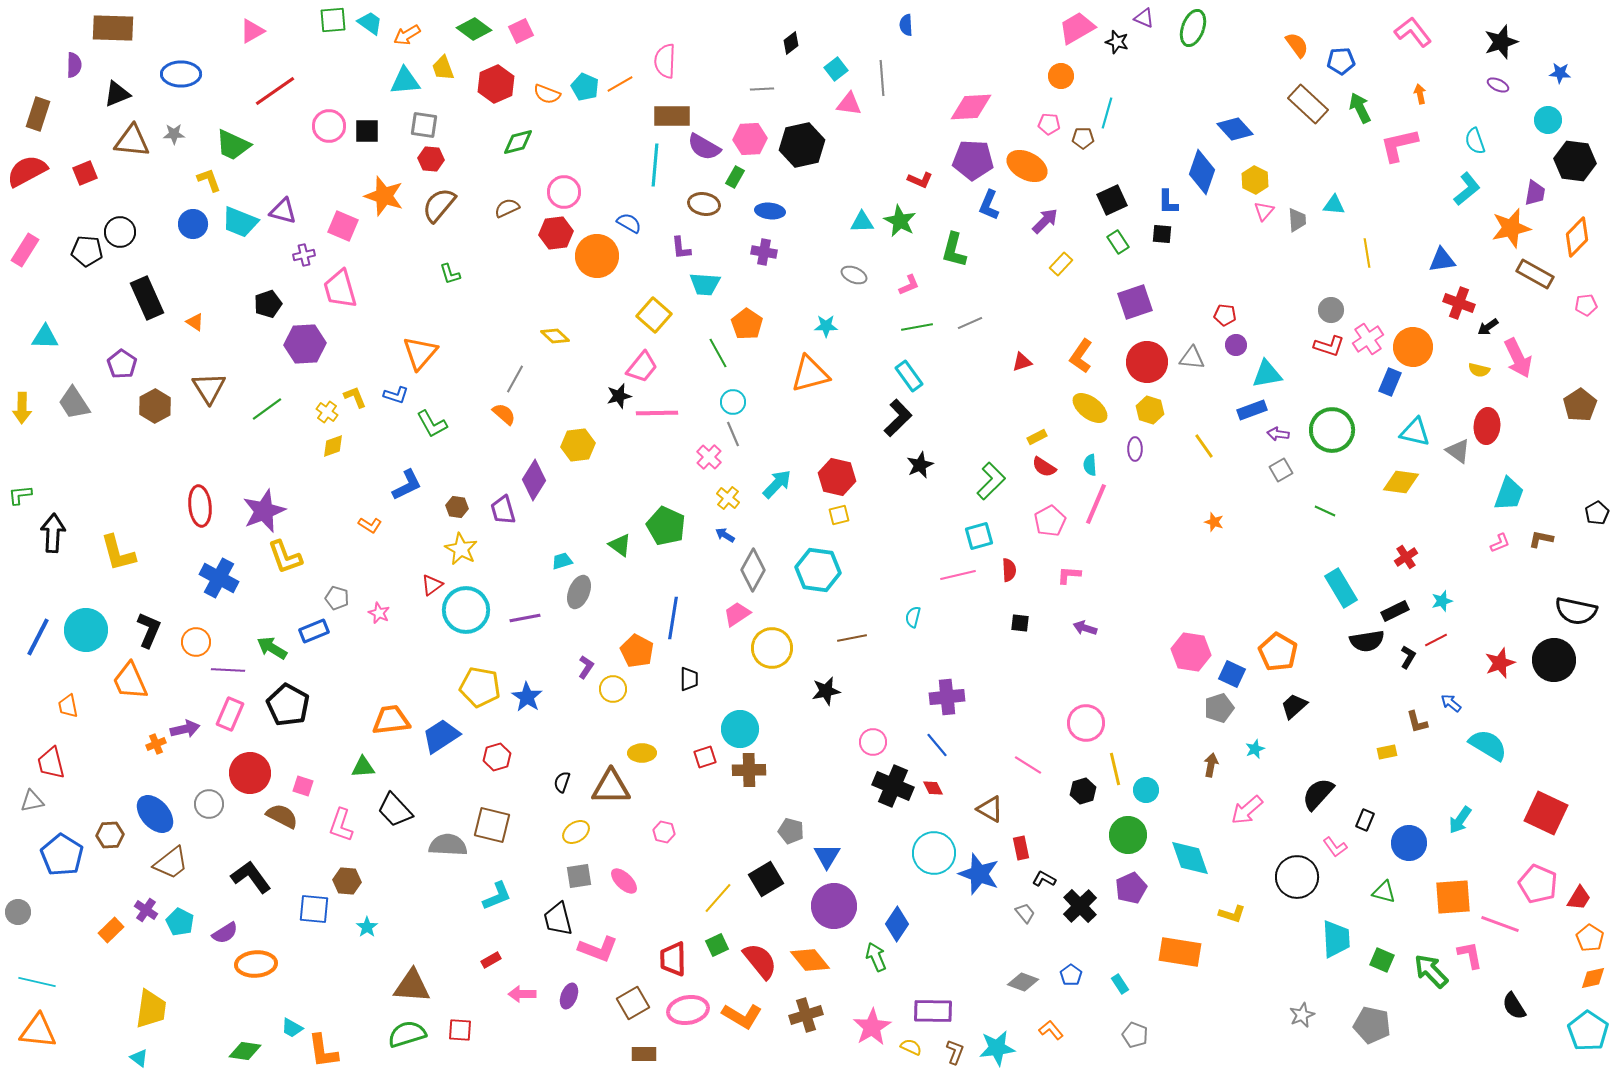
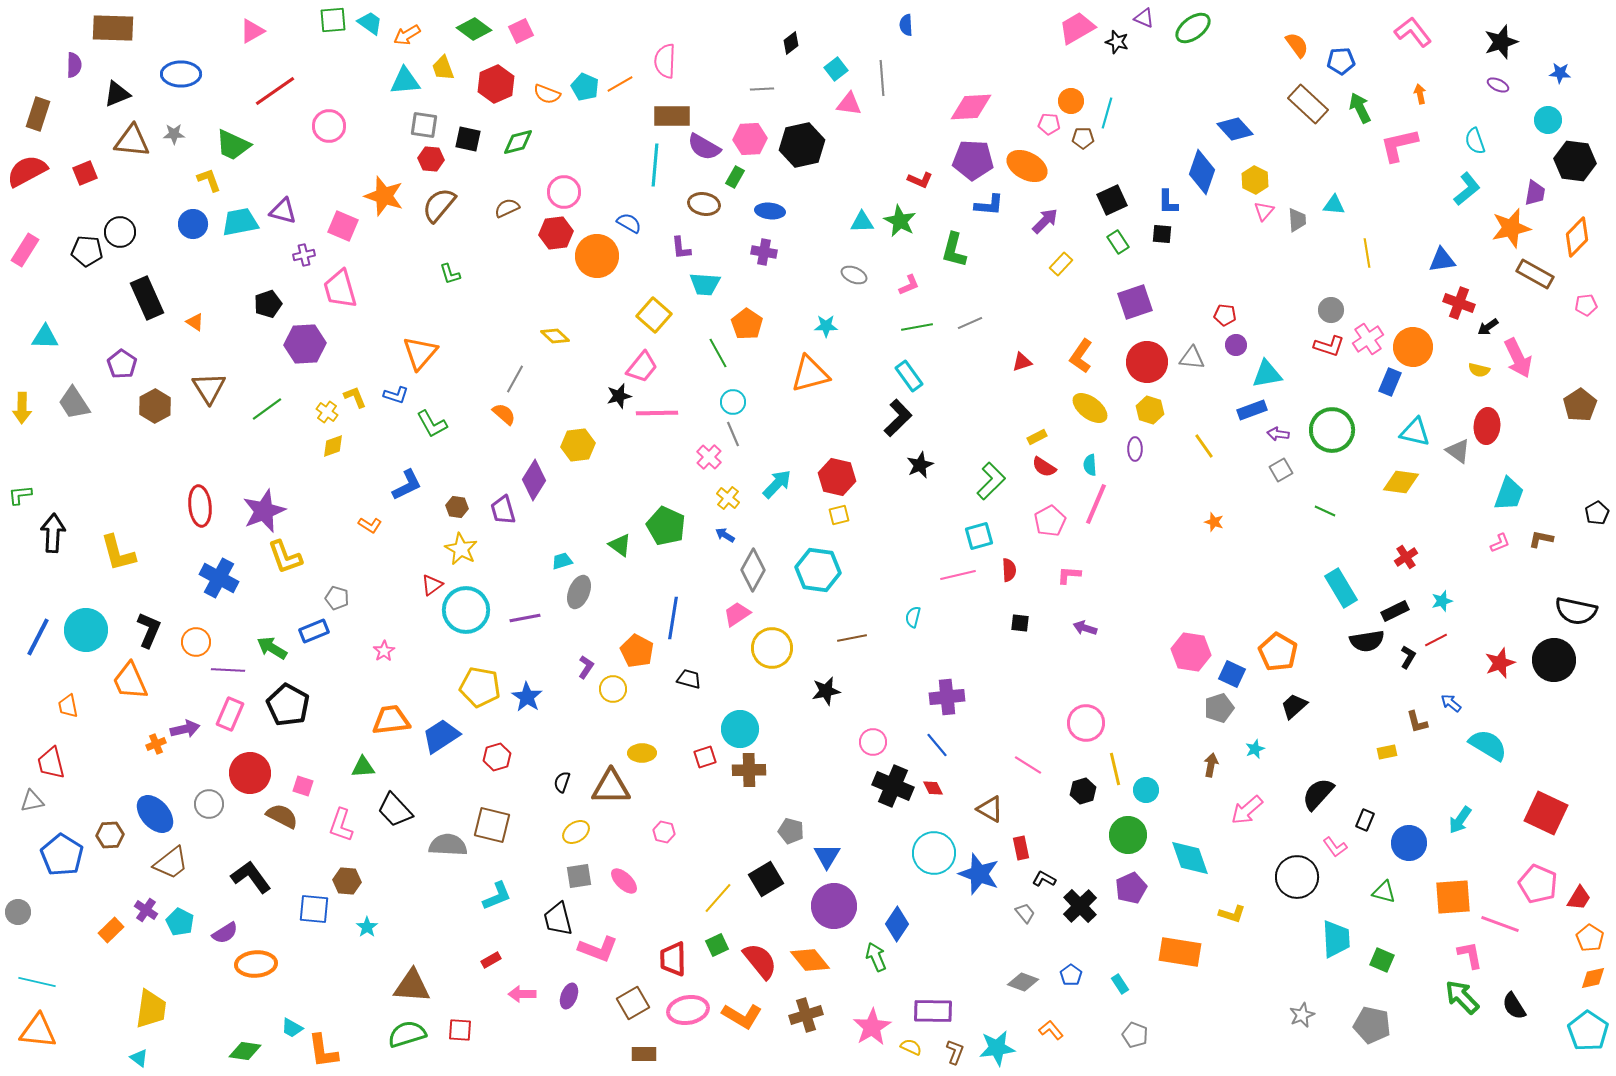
green ellipse at (1193, 28): rotated 33 degrees clockwise
orange circle at (1061, 76): moved 10 px right, 25 px down
black square at (367, 131): moved 101 px right, 8 px down; rotated 12 degrees clockwise
blue L-shape at (989, 205): rotated 108 degrees counterclockwise
cyan trapezoid at (240, 222): rotated 147 degrees clockwise
pink star at (379, 613): moved 5 px right, 38 px down; rotated 15 degrees clockwise
black trapezoid at (689, 679): rotated 75 degrees counterclockwise
green arrow at (1431, 971): moved 31 px right, 26 px down
